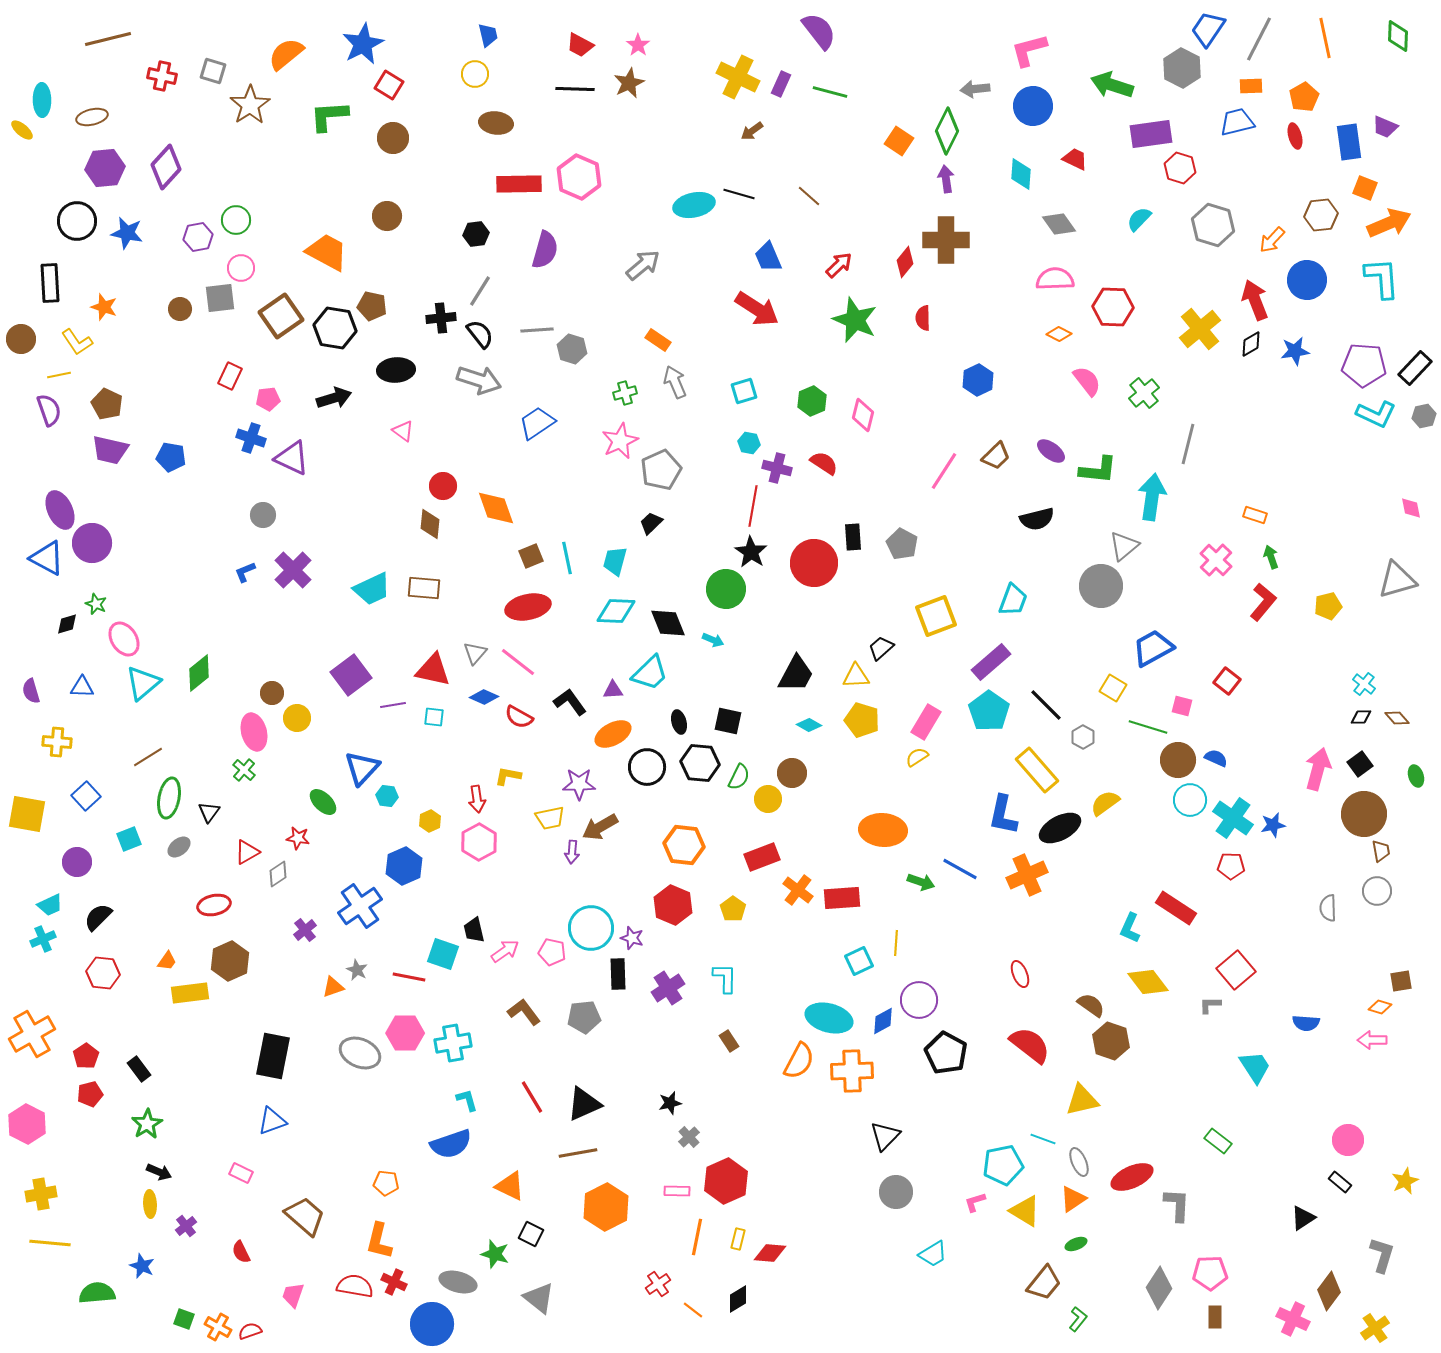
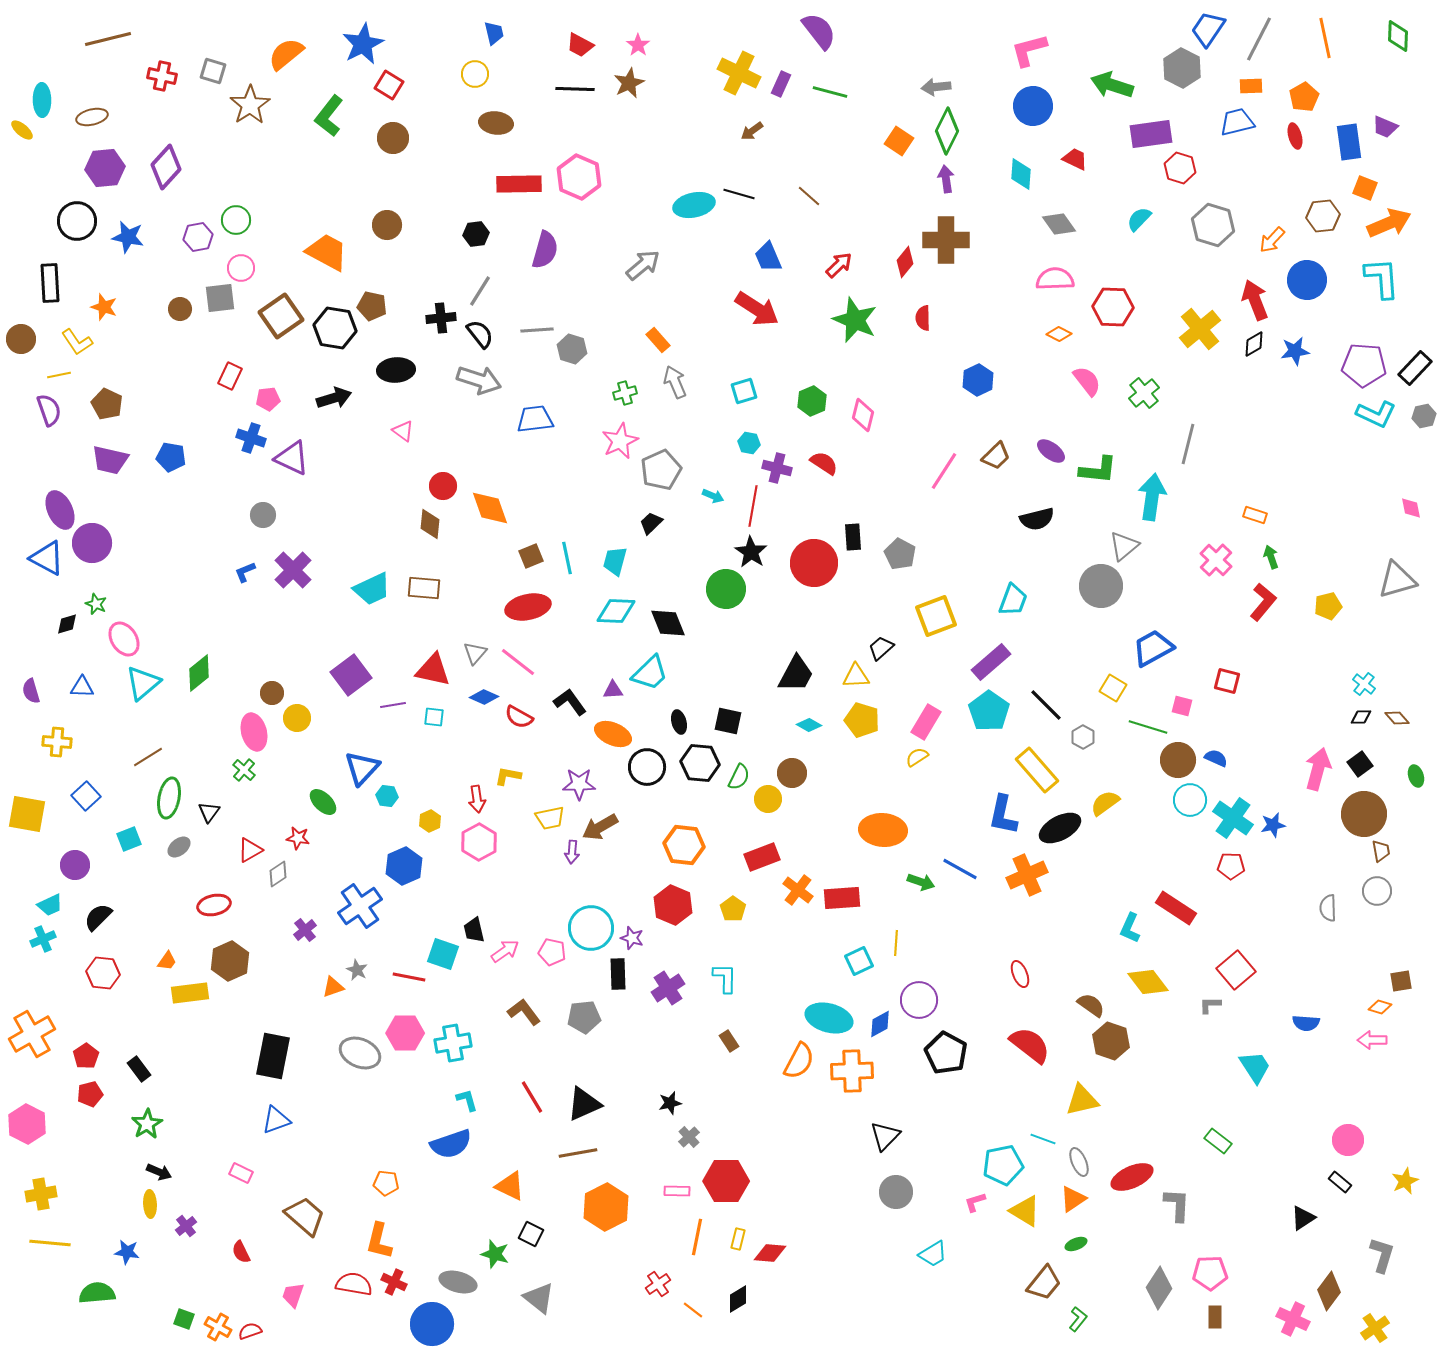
blue trapezoid at (488, 35): moved 6 px right, 2 px up
yellow cross at (738, 77): moved 1 px right, 4 px up
gray arrow at (975, 89): moved 39 px left, 2 px up
green L-shape at (329, 116): rotated 48 degrees counterclockwise
brown hexagon at (1321, 215): moved 2 px right, 1 px down
brown circle at (387, 216): moved 9 px down
blue star at (127, 233): moved 1 px right, 4 px down
orange rectangle at (658, 340): rotated 15 degrees clockwise
black diamond at (1251, 344): moved 3 px right
blue trapezoid at (537, 423): moved 2 px left, 4 px up; rotated 27 degrees clockwise
purple trapezoid at (110, 450): moved 10 px down
orange diamond at (496, 508): moved 6 px left
gray pentagon at (902, 544): moved 2 px left, 10 px down
cyan arrow at (713, 640): moved 144 px up
red square at (1227, 681): rotated 24 degrees counterclockwise
orange ellipse at (613, 734): rotated 51 degrees clockwise
red triangle at (247, 852): moved 3 px right, 2 px up
purple circle at (77, 862): moved 2 px left, 3 px down
blue diamond at (883, 1021): moved 3 px left, 3 px down
blue triangle at (272, 1121): moved 4 px right, 1 px up
red hexagon at (726, 1181): rotated 24 degrees clockwise
blue star at (142, 1266): moved 15 px left, 14 px up; rotated 15 degrees counterclockwise
red semicircle at (355, 1286): moved 1 px left, 2 px up
